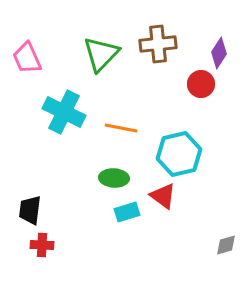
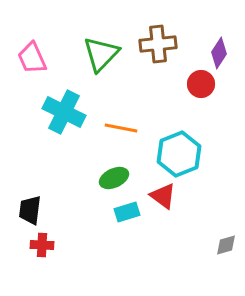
pink trapezoid: moved 5 px right
cyan hexagon: rotated 9 degrees counterclockwise
green ellipse: rotated 28 degrees counterclockwise
